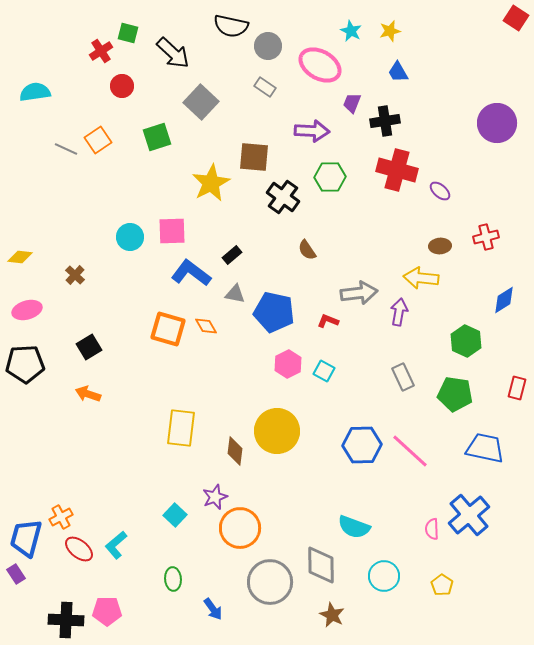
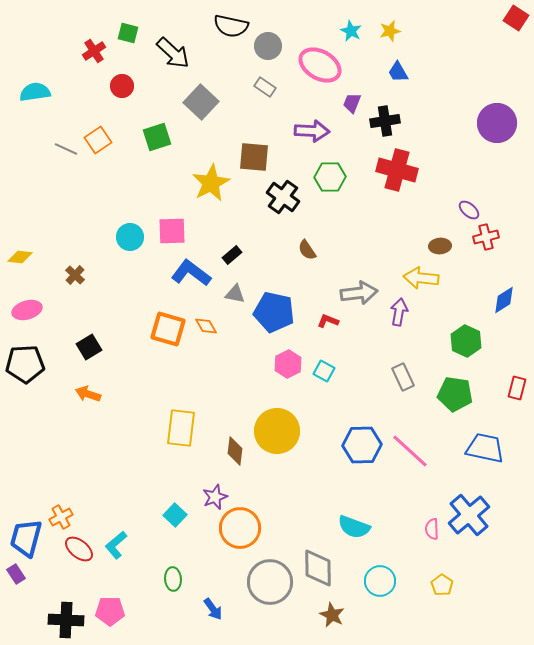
red cross at (101, 51): moved 7 px left
purple ellipse at (440, 191): moved 29 px right, 19 px down
gray diamond at (321, 565): moved 3 px left, 3 px down
cyan circle at (384, 576): moved 4 px left, 5 px down
pink pentagon at (107, 611): moved 3 px right
